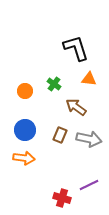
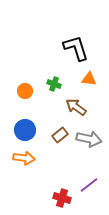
green cross: rotated 16 degrees counterclockwise
brown rectangle: rotated 28 degrees clockwise
purple line: rotated 12 degrees counterclockwise
